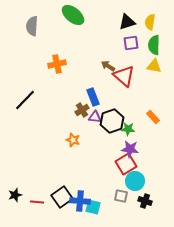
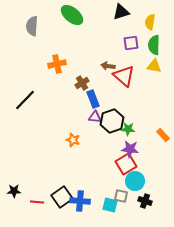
green ellipse: moved 1 px left
black triangle: moved 6 px left, 10 px up
brown arrow: rotated 24 degrees counterclockwise
blue rectangle: moved 2 px down
brown cross: moved 27 px up
orange rectangle: moved 10 px right, 18 px down
black star: moved 1 px left, 4 px up; rotated 16 degrees clockwise
cyan square: moved 17 px right, 2 px up
